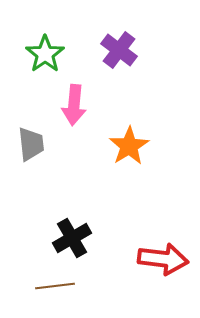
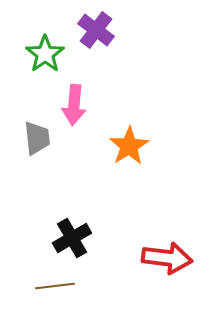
purple cross: moved 23 px left, 20 px up
gray trapezoid: moved 6 px right, 6 px up
red arrow: moved 4 px right, 1 px up
